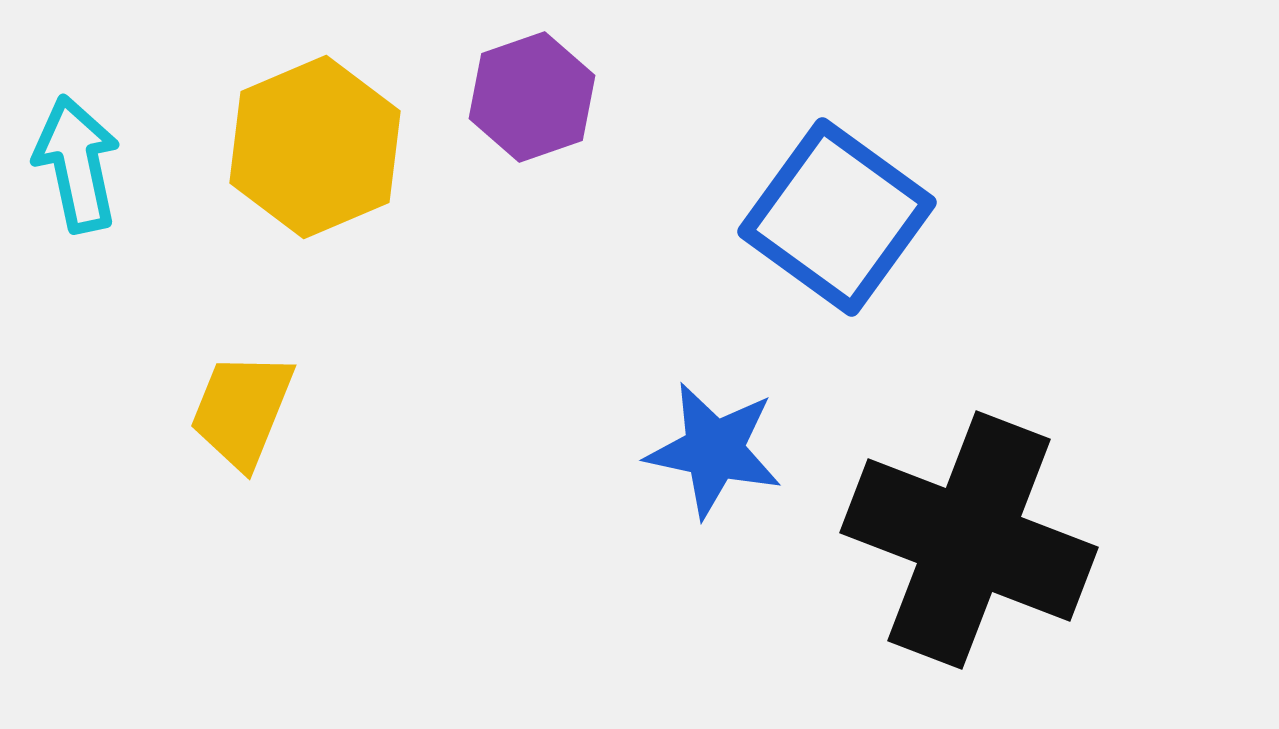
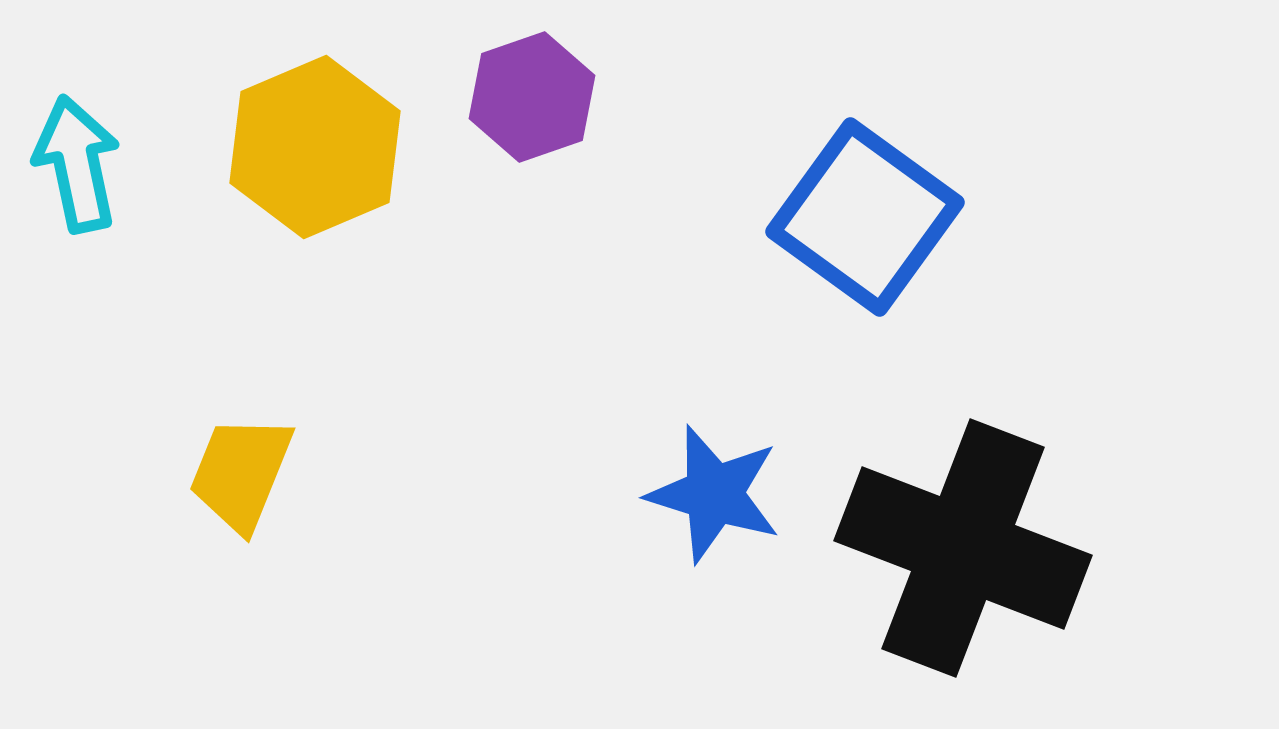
blue square: moved 28 px right
yellow trapezoid: moved 1 px left, 63 px down
blue star: moved 44 px down; rotated 5 degrees clockwise
black cross: moved 6 px left, 8 px down
